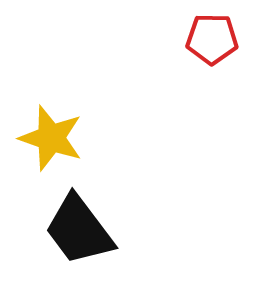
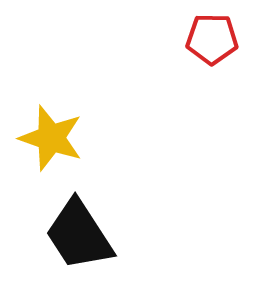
black trapezoid: moved 5 px down; rotated 4 degrees clockwise
